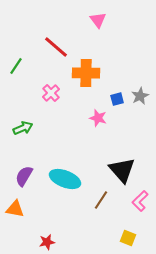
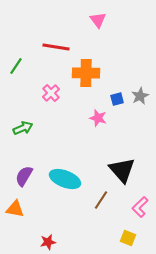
red line: rotated 32 degrees counterclockwise
pink L-shape: moved 6 px down
red star: moved 1 px right
